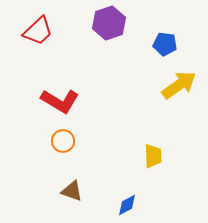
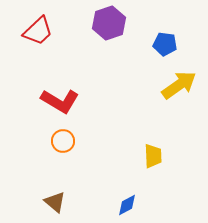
brown triangle: moved 17 px left, 11 px down; rotated 20 degrees clockwise
